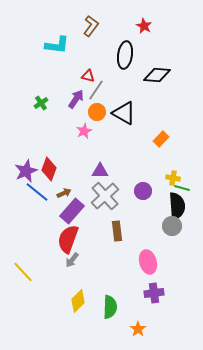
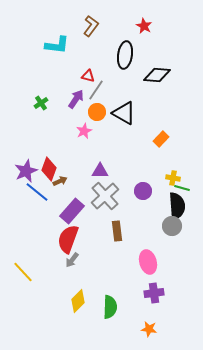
brown arrow: moved 4 px left, 12 px up
orange star: moved 11 px right; rotated 28 degrees counterclockwise
